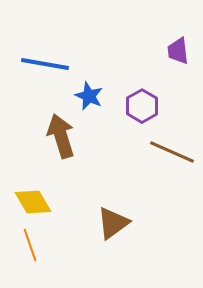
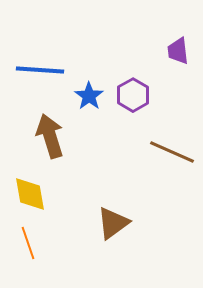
blue line: moved 5 px left, 6 px down; rotated 6 degrees counterclockwise
blue star: rotated 12 degrees clockwise
purple hexagon: moved 9 px left, 11 px up
brown arrow: moved 11 px left
yellow diamond: moved 3 px left, 8 px up; rotated 21 degrees clockwise
orange line: moved 2 px left, 2 px up
